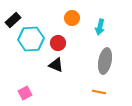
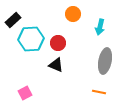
orange circle: moved 1 px right, 4 px up
